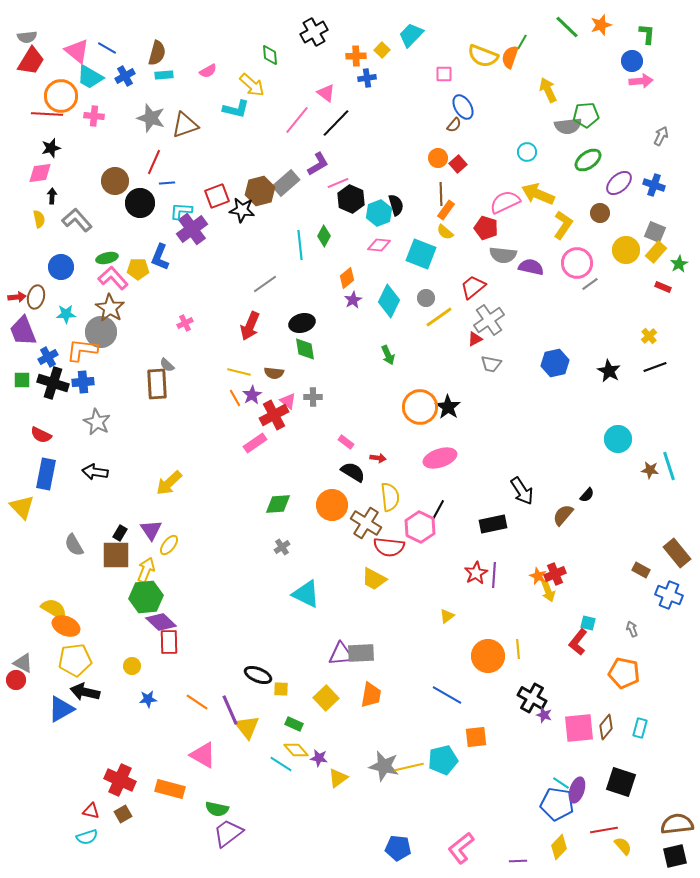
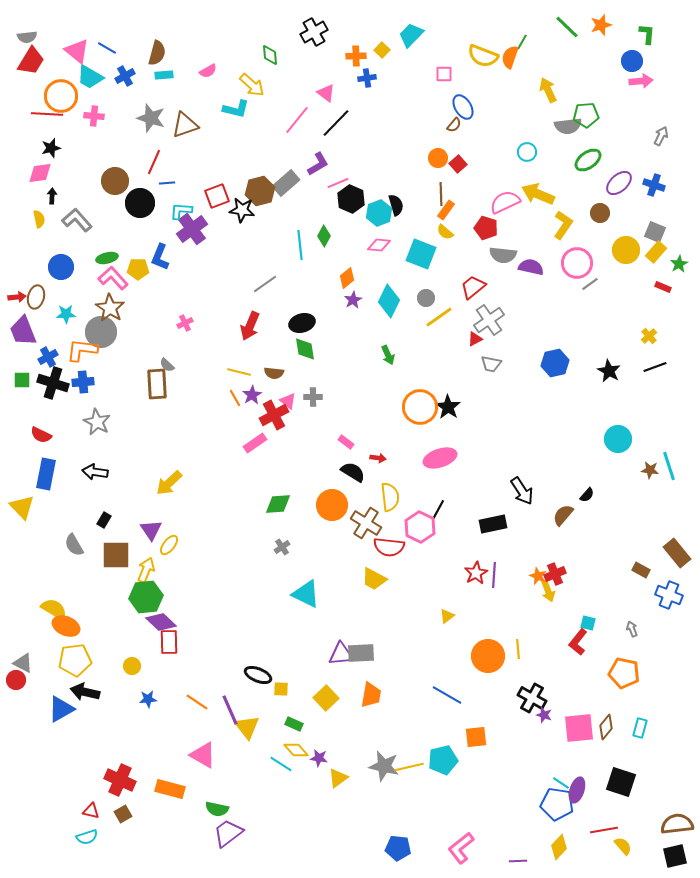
black rectangle at (120, 533): moved 16 px left, 13 px up
